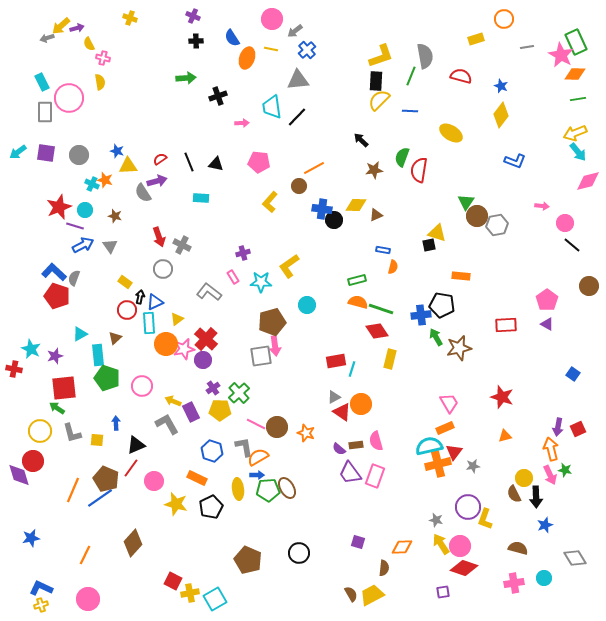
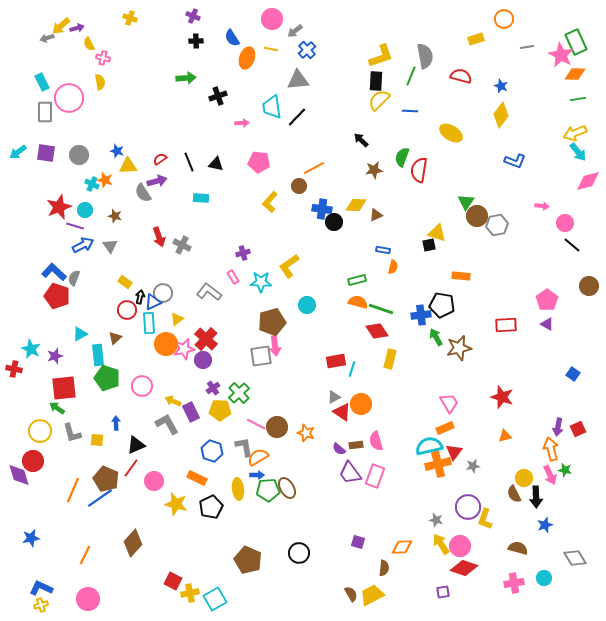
black circle at (334, 220): moved 2 px down
gray circle at (163, 269): moved 24 px down
blue triangle at (155, 302): moved 2 px left
